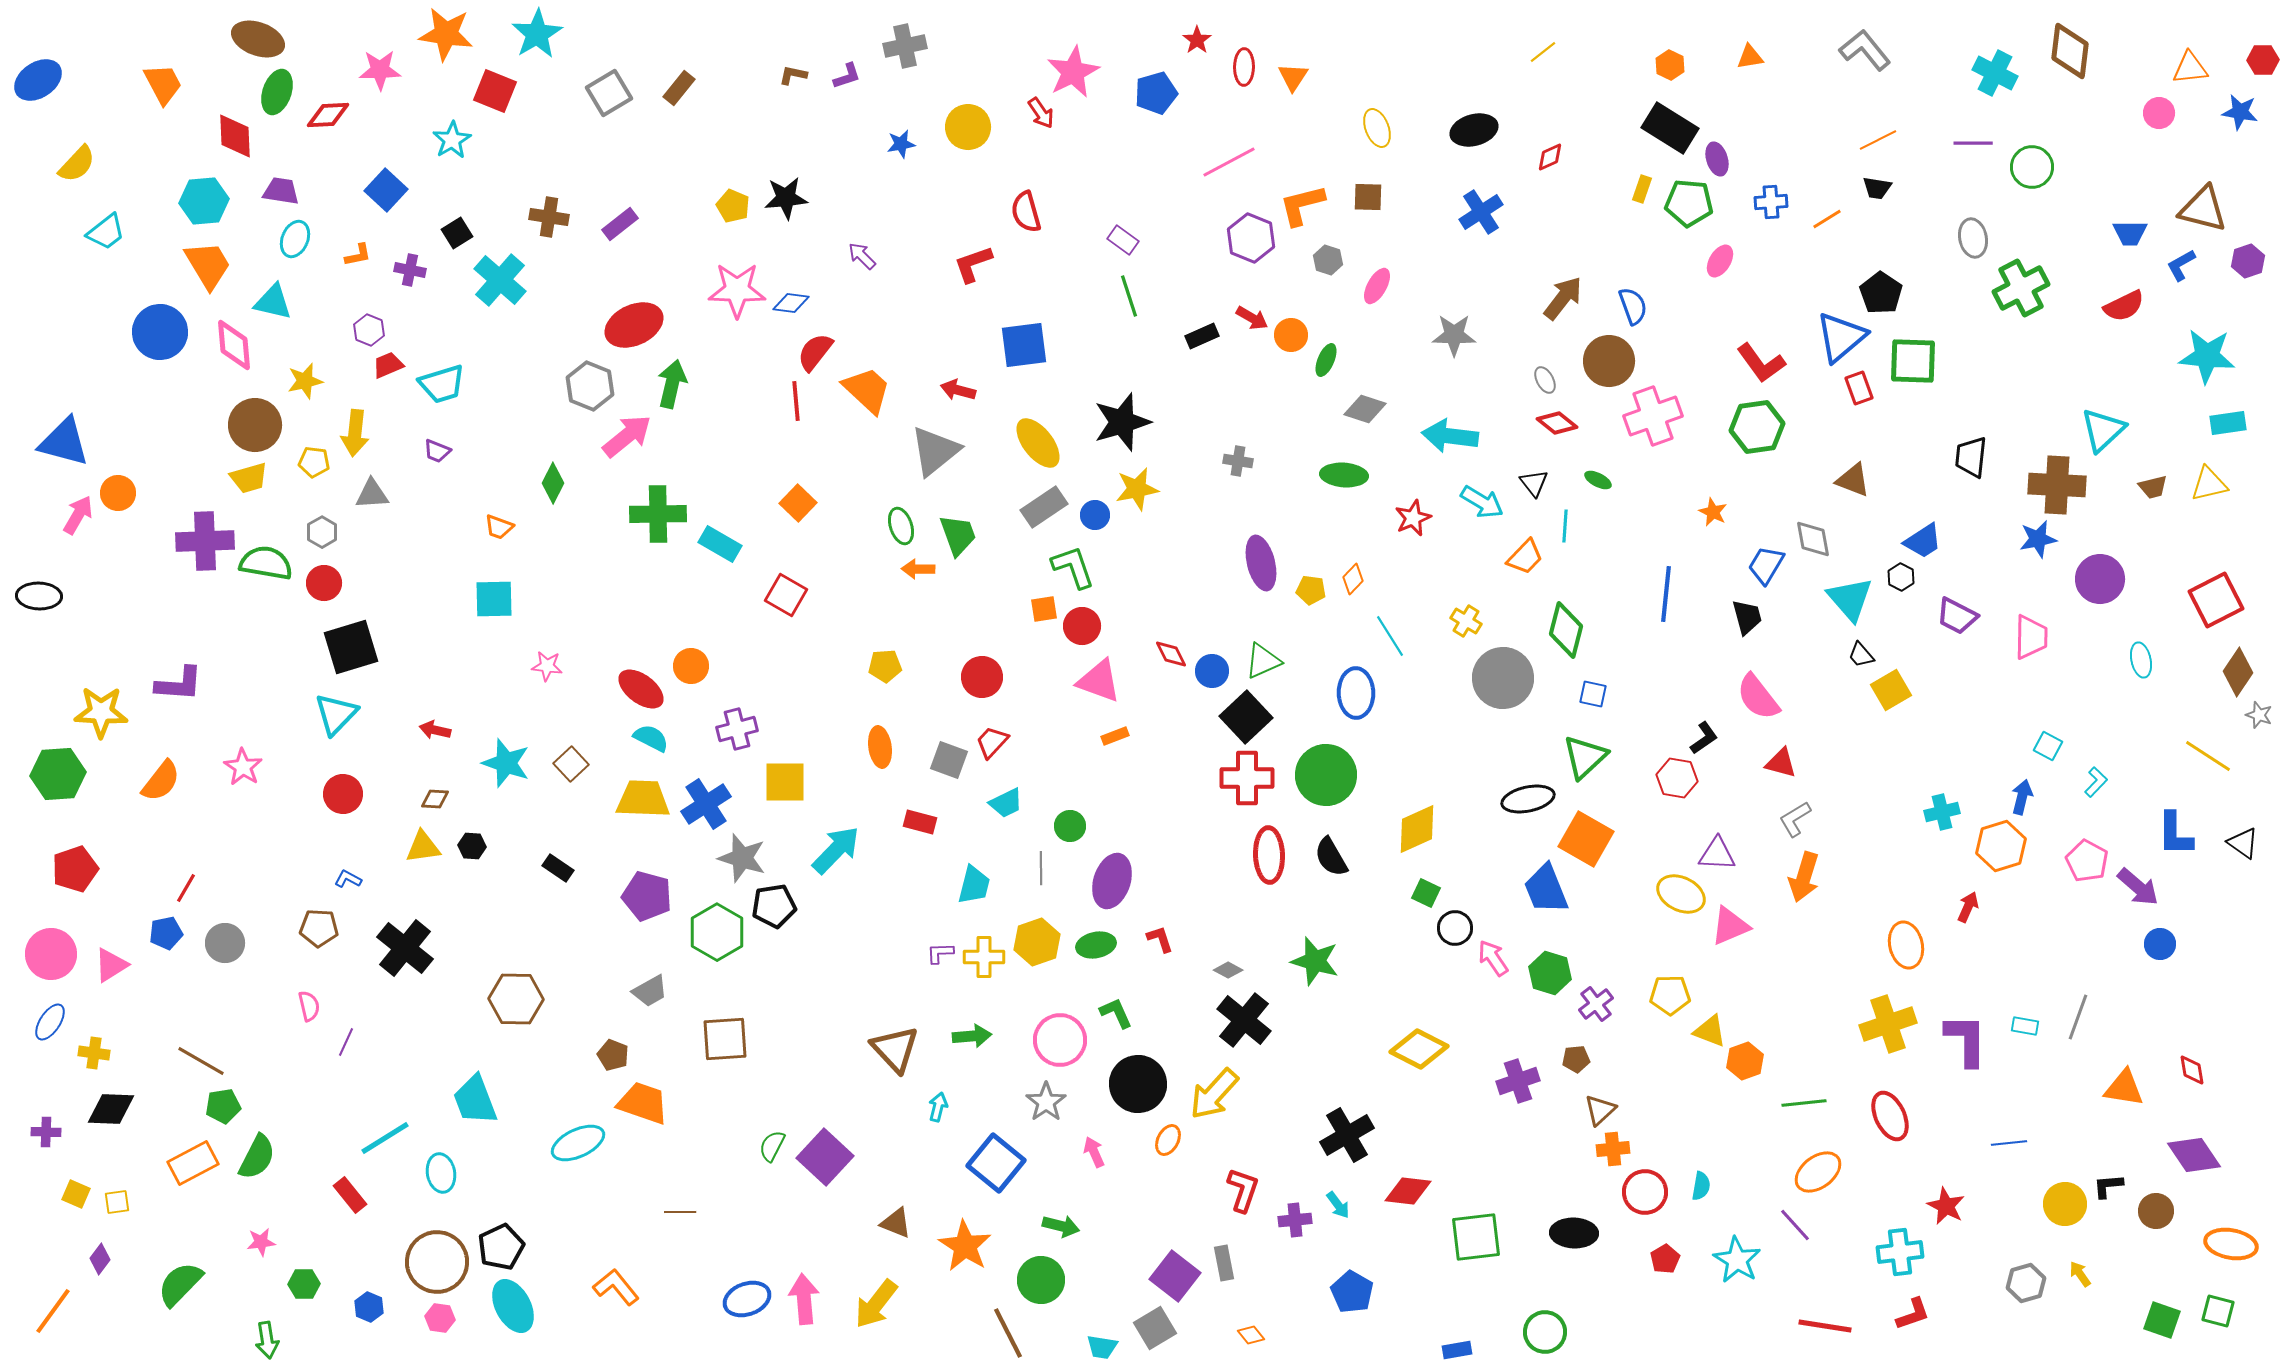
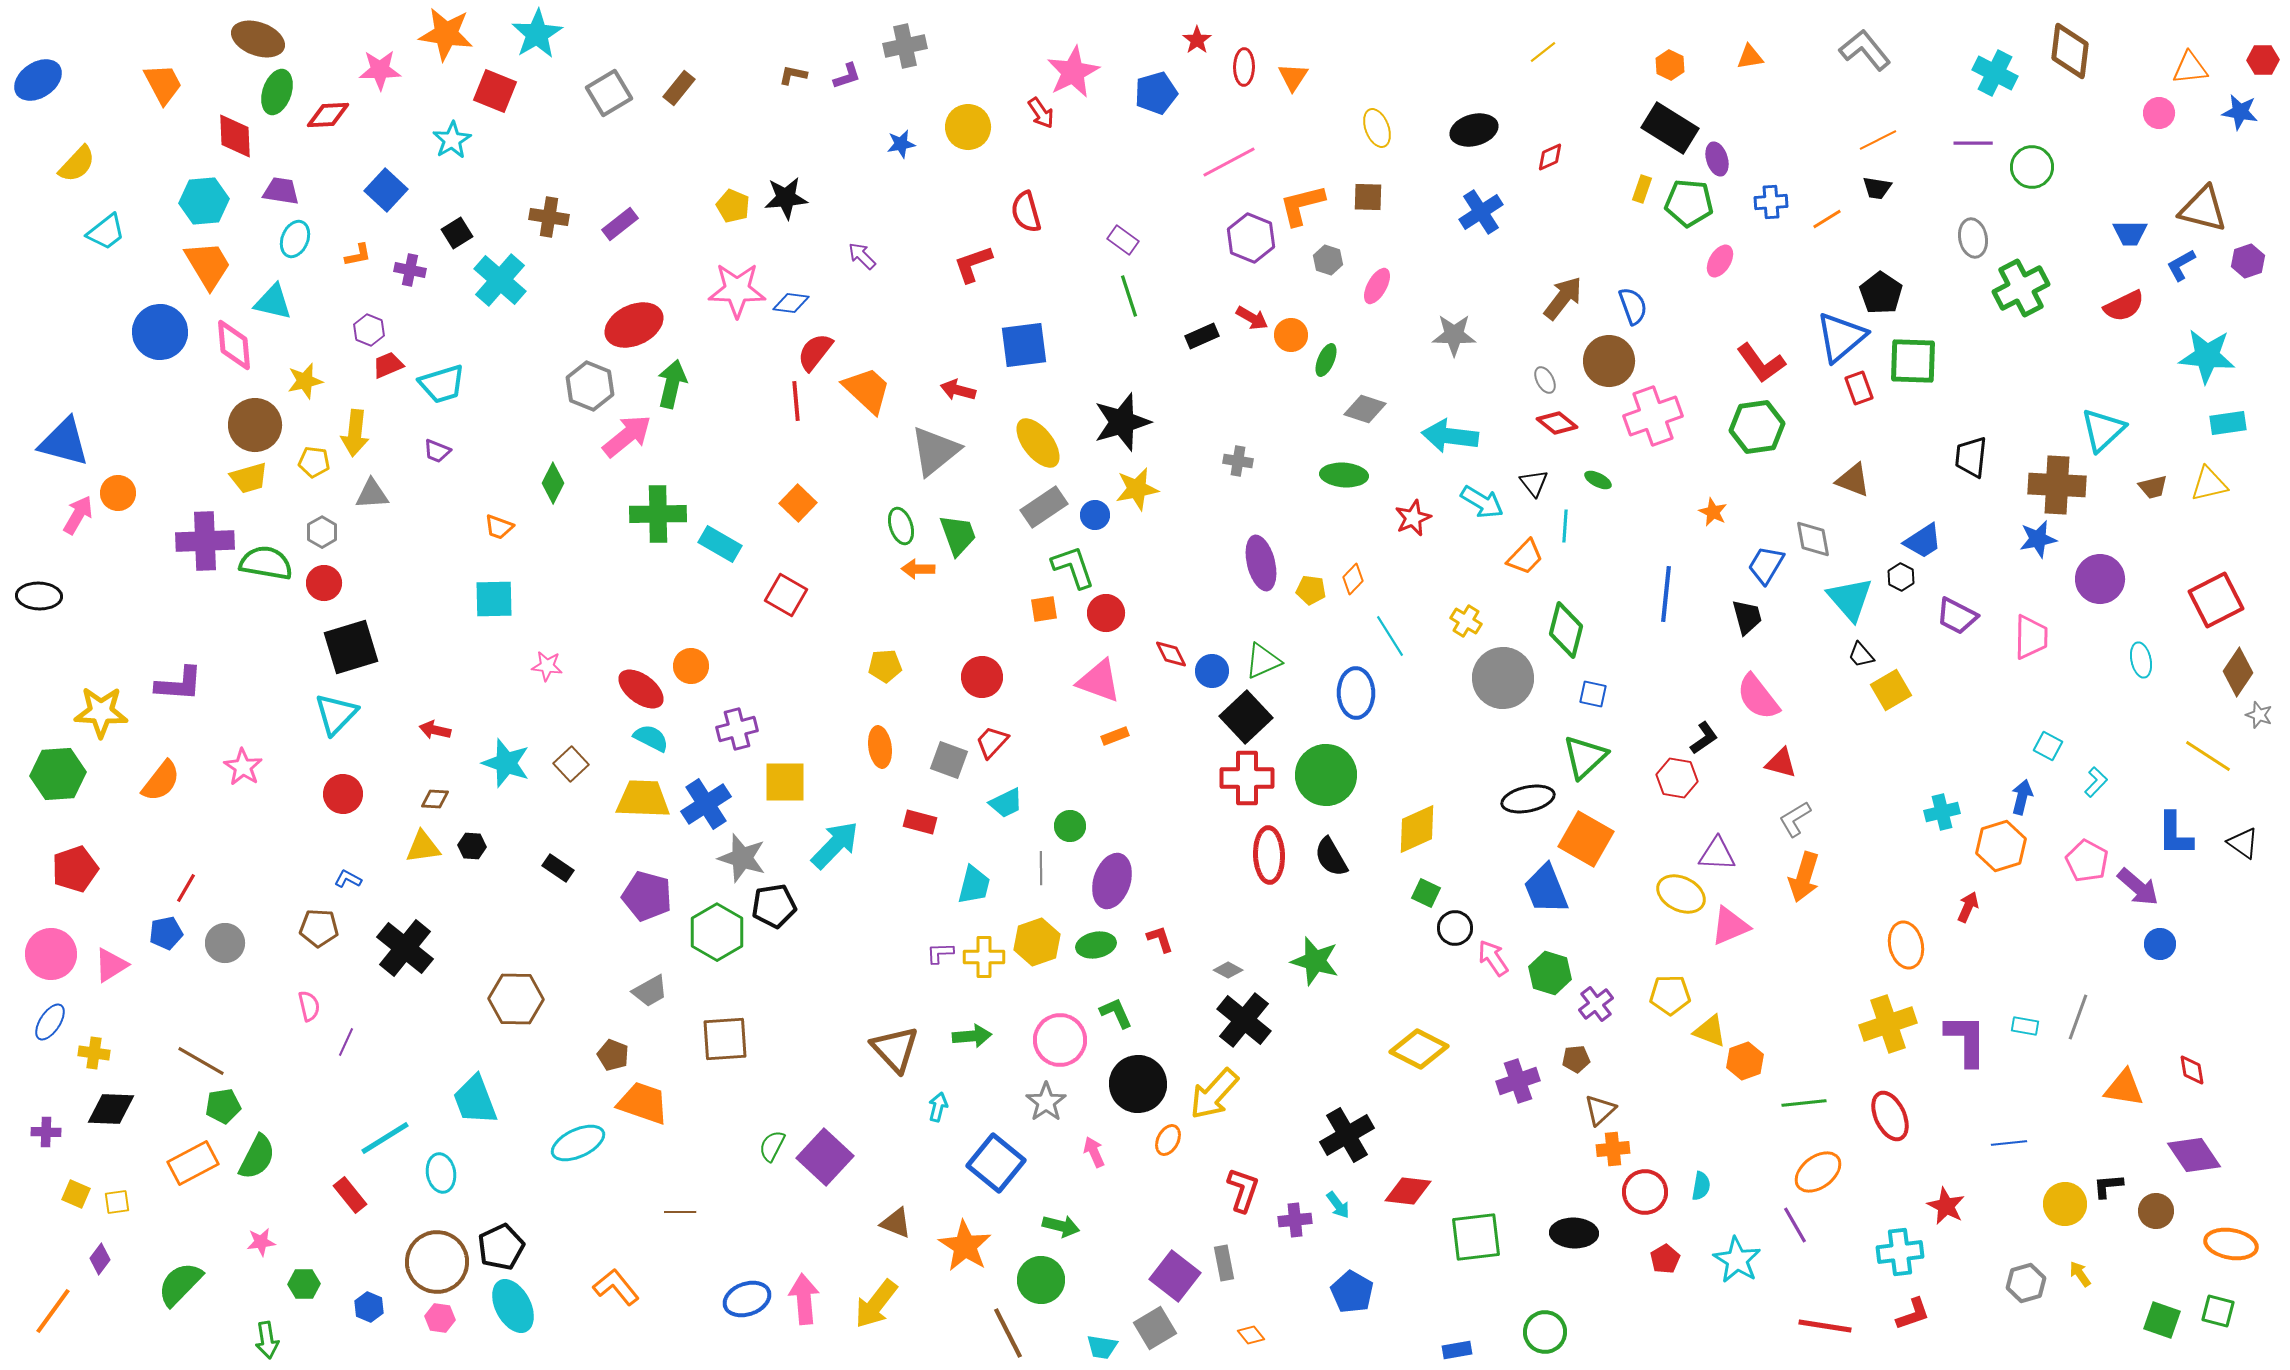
red circle at (1082, 626): moved 24 px right, 13 px up
cyan arrow at (836, 850): moved 1 px left, 5 px up
purple line at (1795, 1225): rotated 12 degrees clockwise
